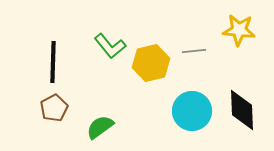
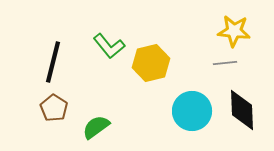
yellow star: moved 5 px left, 1 px down
green L-shape: moved 1 px left
gray line: moved 31 px right, 12 px down
black line: rotated 12 degrees clockwise
brown pentagon: rotated 12 degrees counterclockwise
green semicircle: moved 4 px left
